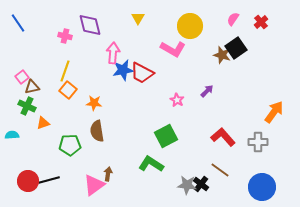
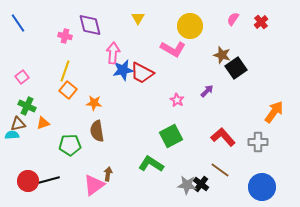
black square: moved 20 px down
brown triangle: moved 14 px left, 37 px down
green square: moved 5 px right
